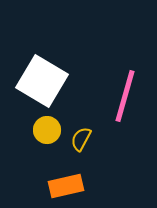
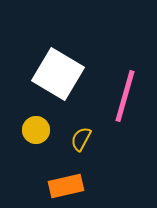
white square: moved 16 px right, 7 px up
yellow circle: moved 11 px left
